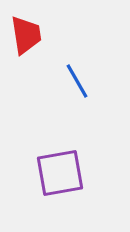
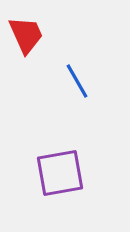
red trapezoid: rotated 15 degrees counterclockwise
